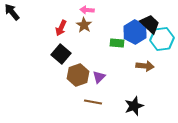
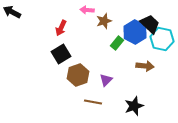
black arrow: rotated 24 degrees counterclockwise
brown star: moved 20 px right, 4 px up; rotated 21 degrees clockwise
cyan hexagon: rotated 20 degrees clockwise
green rectangle: rotated 56 degrees counterclockwise
black square: rotated 18 degrees clockwise
purple triangle: moved 7 px right, 3 px down
